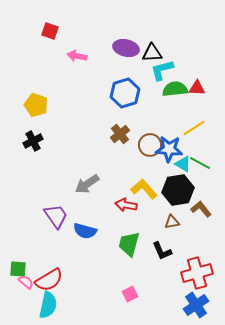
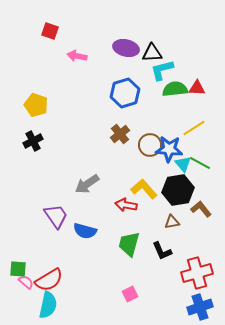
cyan triangle: rotated 18 degrees clockwise
blue cross: moved 4 px right, 2 px down; rotated 15 degrees clockwise
